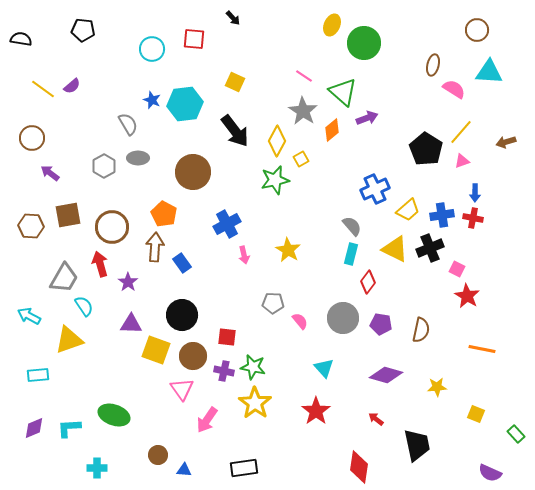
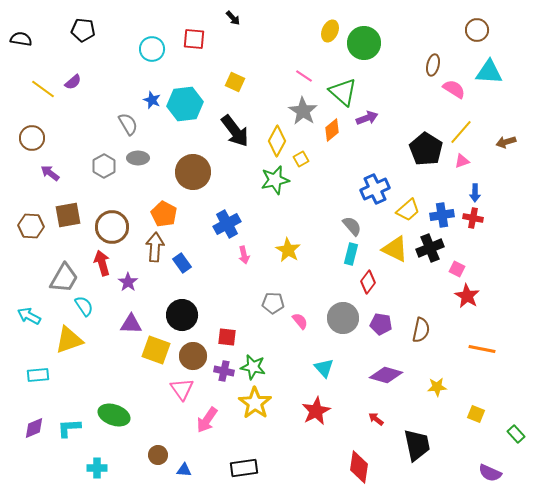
yellow ellipse at (332, 25): moved 2 px left, 6 px down
purple semicircle at (72, 86): moved 1 px right, 4 px up
red arrow at (100, 264): moved 2 px right, 1 px up
red star at (316, 411): rotated 8 degrees clockwise
